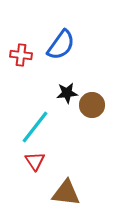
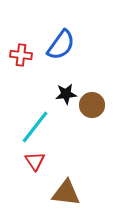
black star: moved 1 px left, 1 px down
